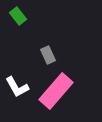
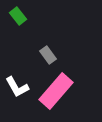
gray rectangle: rotated 12 degrees counterclockwise
